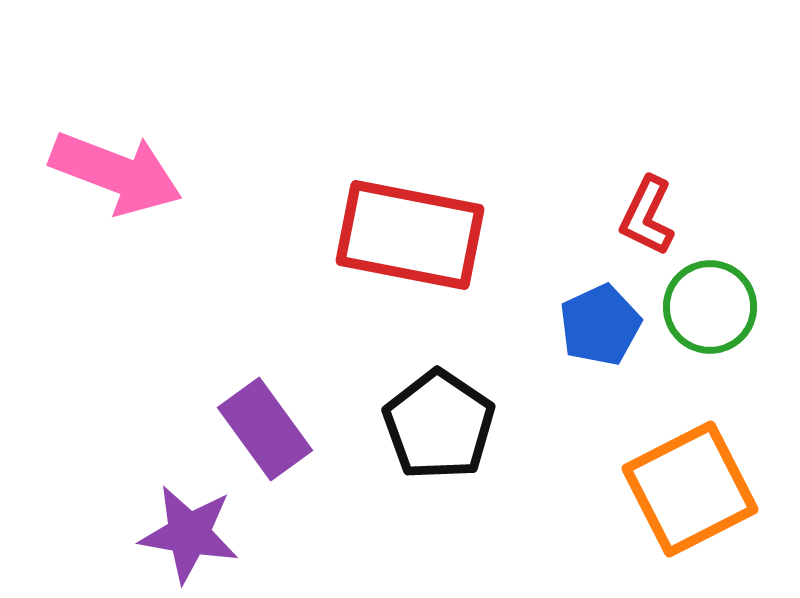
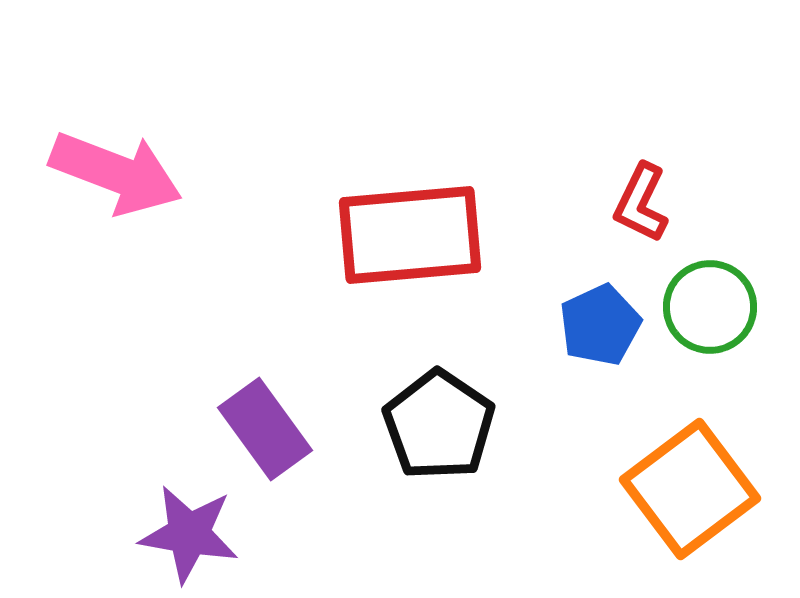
red L-shape: moved 6 px left, 13 px up
red rectangle: rotated 16 degrees counterclockwise
orange square: rotated 10 degrees counterclockwise
